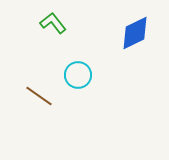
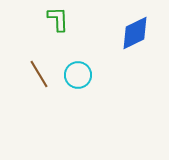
green L-shape: moved 5 px right, 4 px up; rotated 36 degrees clockwise
brown line: moved 22 px up; rotated 24 degrees clockwise
